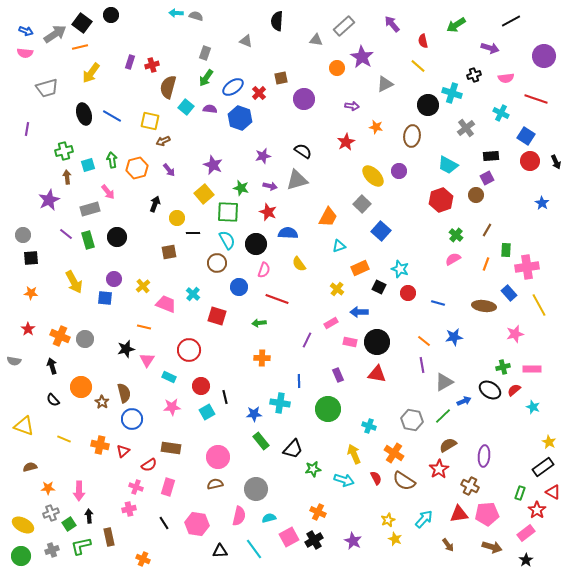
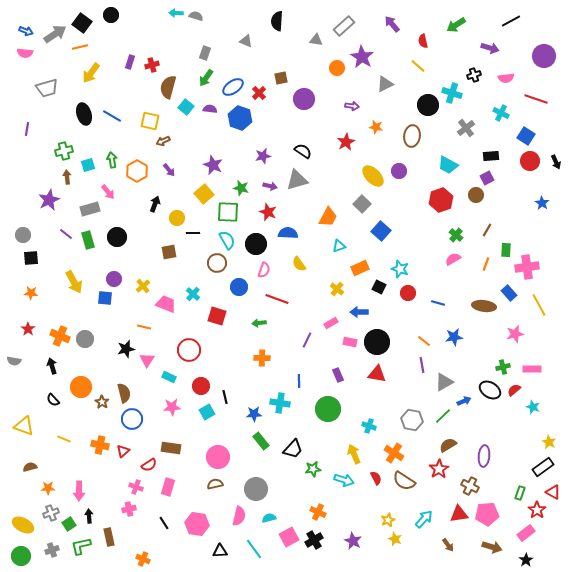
orange hexagon at (137, 168): moved 3 px down; rotated 15 degrees counterclockwise
